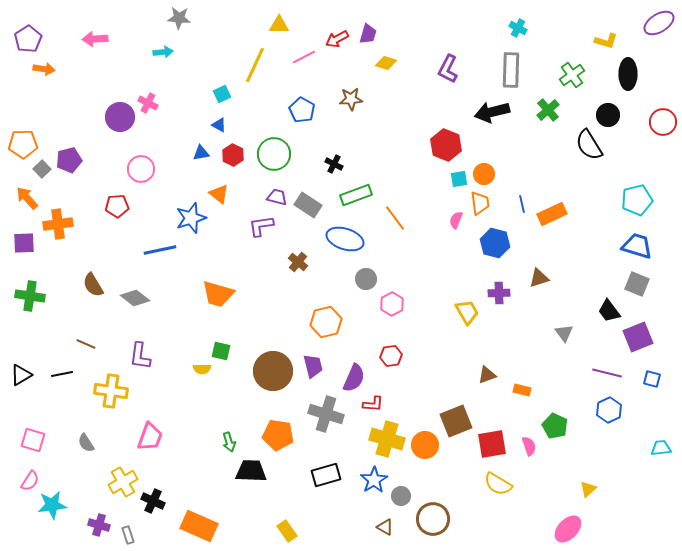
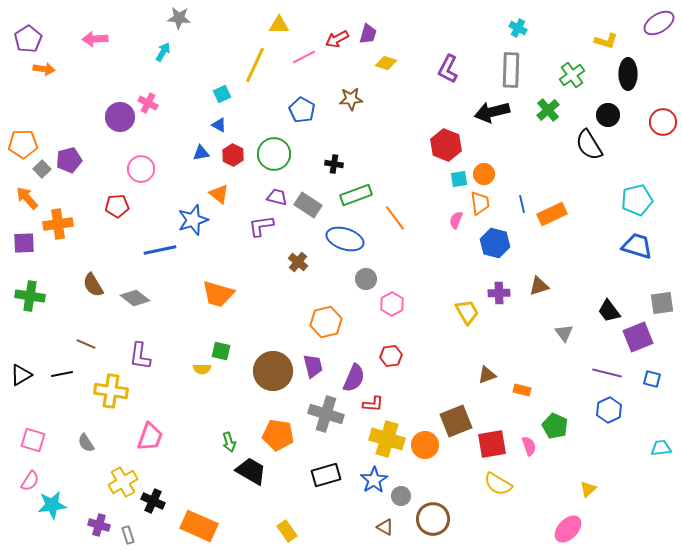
cyan arrow at (163, 52): rotated 54 degrees counterclockwise
black cross at (334, 164): rotated 18 degrees counterclockwise
blue star at (191, 218): moved 2 px right, 2 px down
brown triangle at (539, 278): moved 8 px down
gray square at (637, 284): moved 25 px right, 19 px down; rotated 30 degrees counterclockwise
black trapezoid at (251, 471): rotated 28 degrees clockwise
